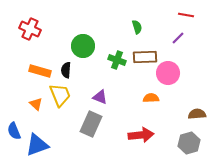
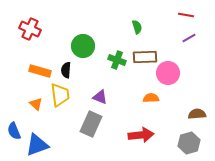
purple line: moved 11 px right; rotated 16 degrees clockwise
yellow trapezoid: rotated 15 degrees clockwise
